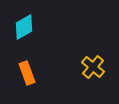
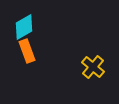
orange rectangle: moved 22 px up
